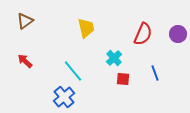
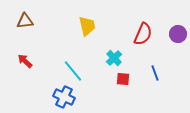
brown triangle: rotated 30 degrees clockwise
yellow trapezoid: moved 1 px right, 2 px up
blue cross: rotated 25 degrees counterclockwise
